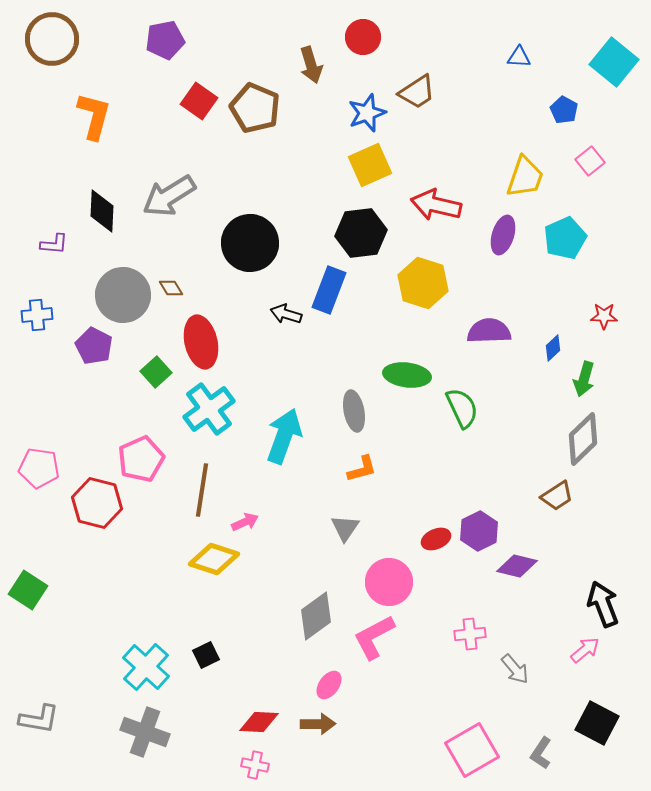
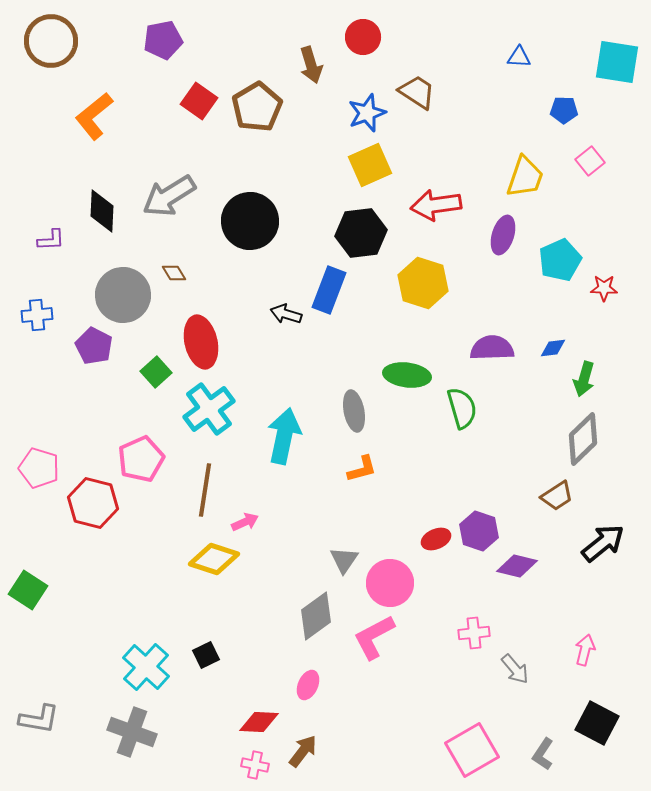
brown circle at (52, 39): moved 1 px left, 2 px down
purple pentagon at (165, 40): moved 2 px left
cyan square at (614, 62): moved 3 px right; rotated 30 degrees counterclockwise
brown trapezoid at (417, 92): rotated 114 degrees counterclockwise
brown pentagon at (255, 108): moved 2 px right, 1 px up; rotated 18 degrees clockwise
blue pentagon at (564, 110): rotated 28 degrees counterclockwise
orange L-shape at (94, 116): rotated 144 degrees counterclockwise
red arrow at (436, 205): rotated 21 degrees counterclockwise
cyan pentagon at (565, 238): moved 5 px left, 22 px down
black circle at (250, 243): moved 22 px up
purple L-shape at (54, 244): moved 3 px left, 4 px up; rotated 8 degrees counterclockwise
brown diamond at (171, 288): moved 3 px right, 15 px up
red star at (604, 316): moved 28 px up
purple semicircle at (489, 331): moved 3 px right, 17 px down
blue diamond at (553, 348): rotated 36 degrees clockwise
green semicircle at (462, 408): rotated 9 degrees clockwise
cyan arrow at (284, 436): rotated 8 degrees counterclockwise
pink pentagon at (39, 468): rotated 9 degrees clockwise
brown line at (202, 490): moved 3 px right
red hexagon at (97, 503): moved 4 px left
gray triangle at (345, 528): moved 1 px left, 32 px down
purple hexagon at (479, 531): rotated 15 degrees counterclockwise
pink circle at (389, 582): moved 1 px right, 1 px down
black arrow at (603, 604): moved 61 px up; rotated 72 degrees clockwise
pink cross at (470, 634): moved 4 px right, 1 px up
pink arrow at (585, 650): rotated 36 degrees counterclockwise
pink ellipse at (329, 685): moved 21 px left; rotated 12 degrees counterclockwise
brown arrow at (318, 724): moved 15 px left, 27 px down; rotated 52 degrees counterclockwise
gray cross at (145, 732): moved 13 px left
gray L-shape at (541, 753): moved 2 px right, 1 px down
